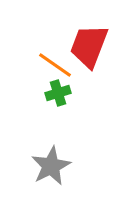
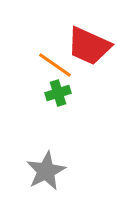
red trapezoid: rotated 87 degrees counterclockwise
gray star: moved 5 px left, 5 px down
